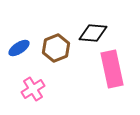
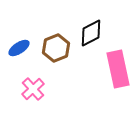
black diamond: moved 2 px left; rotated 32 degrees counterclockwise
pink rectangle: moved 6 px right
pink cross: rotated 10 degrees counterclockwise
